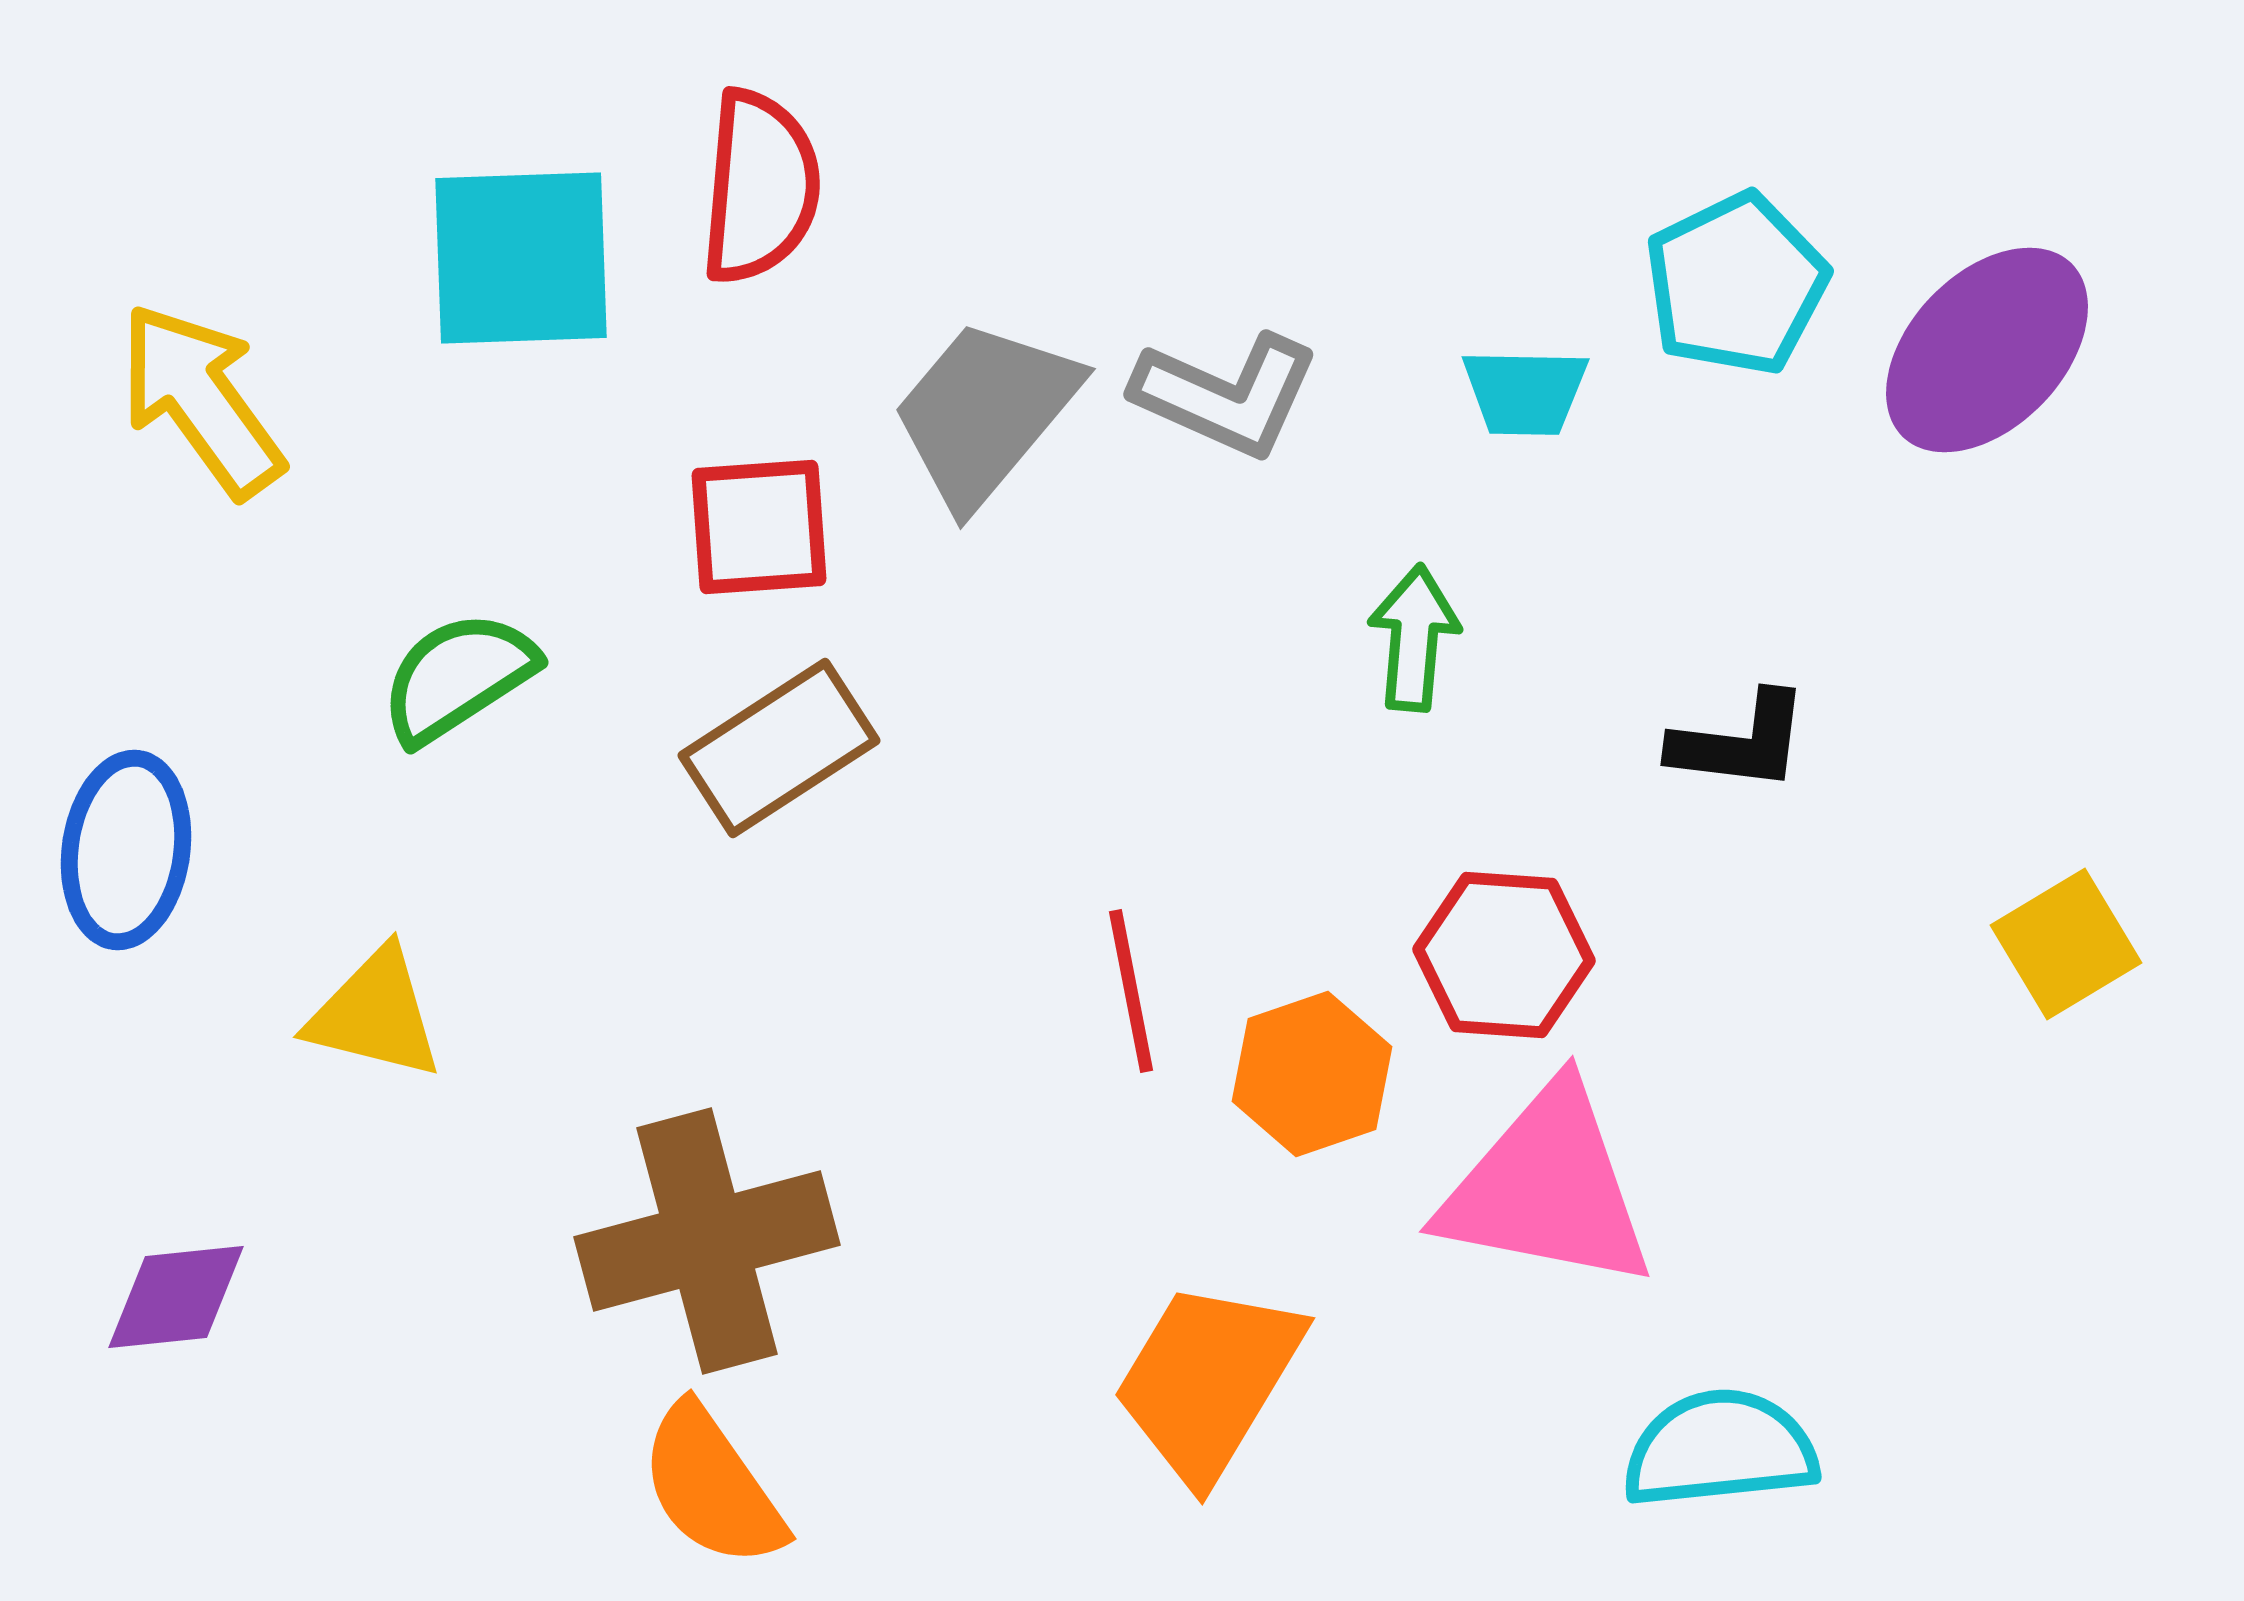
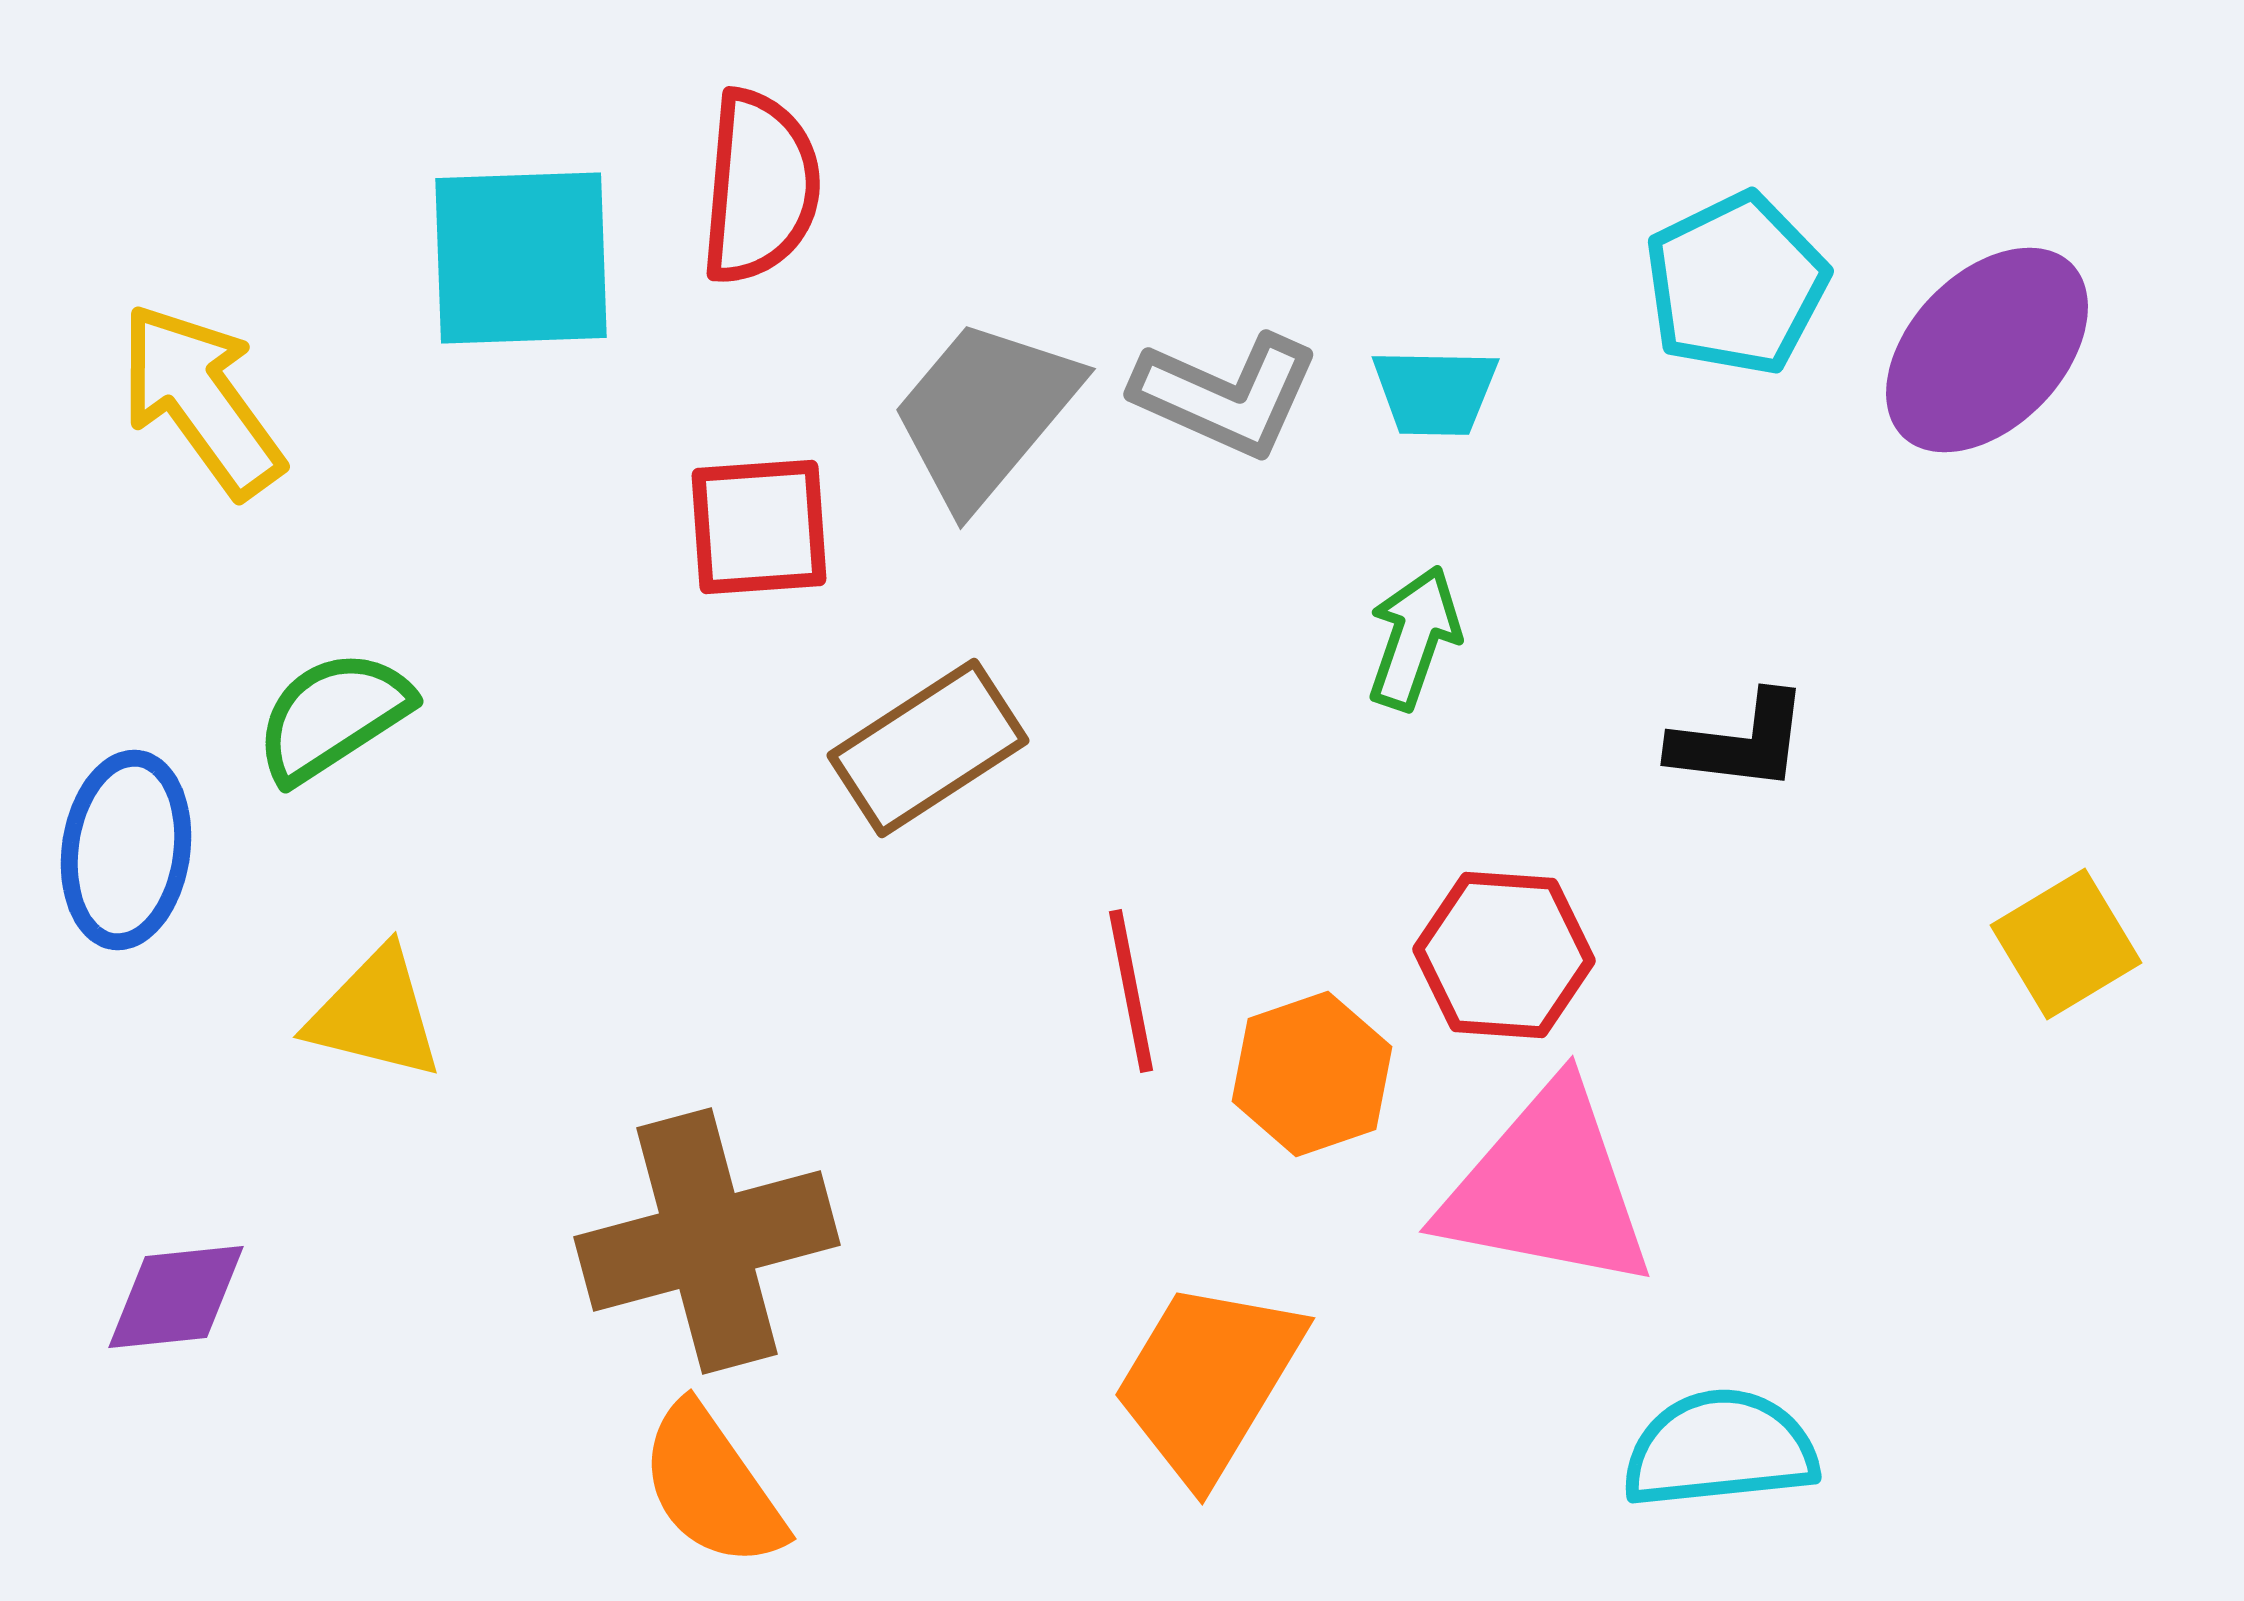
cyan trapezoid: moved 90 px left
green arrow: rotated 14 degrees clockwise
green semicircle: moved 125 px left, 39 px down
brown rectangle: moved 149 px right
